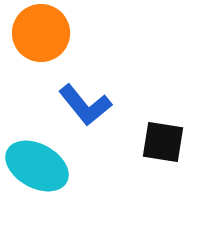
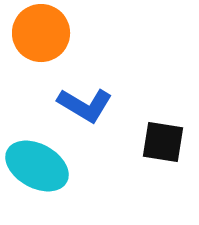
blue L-shape: rotated 20 degrees counterclockwise
